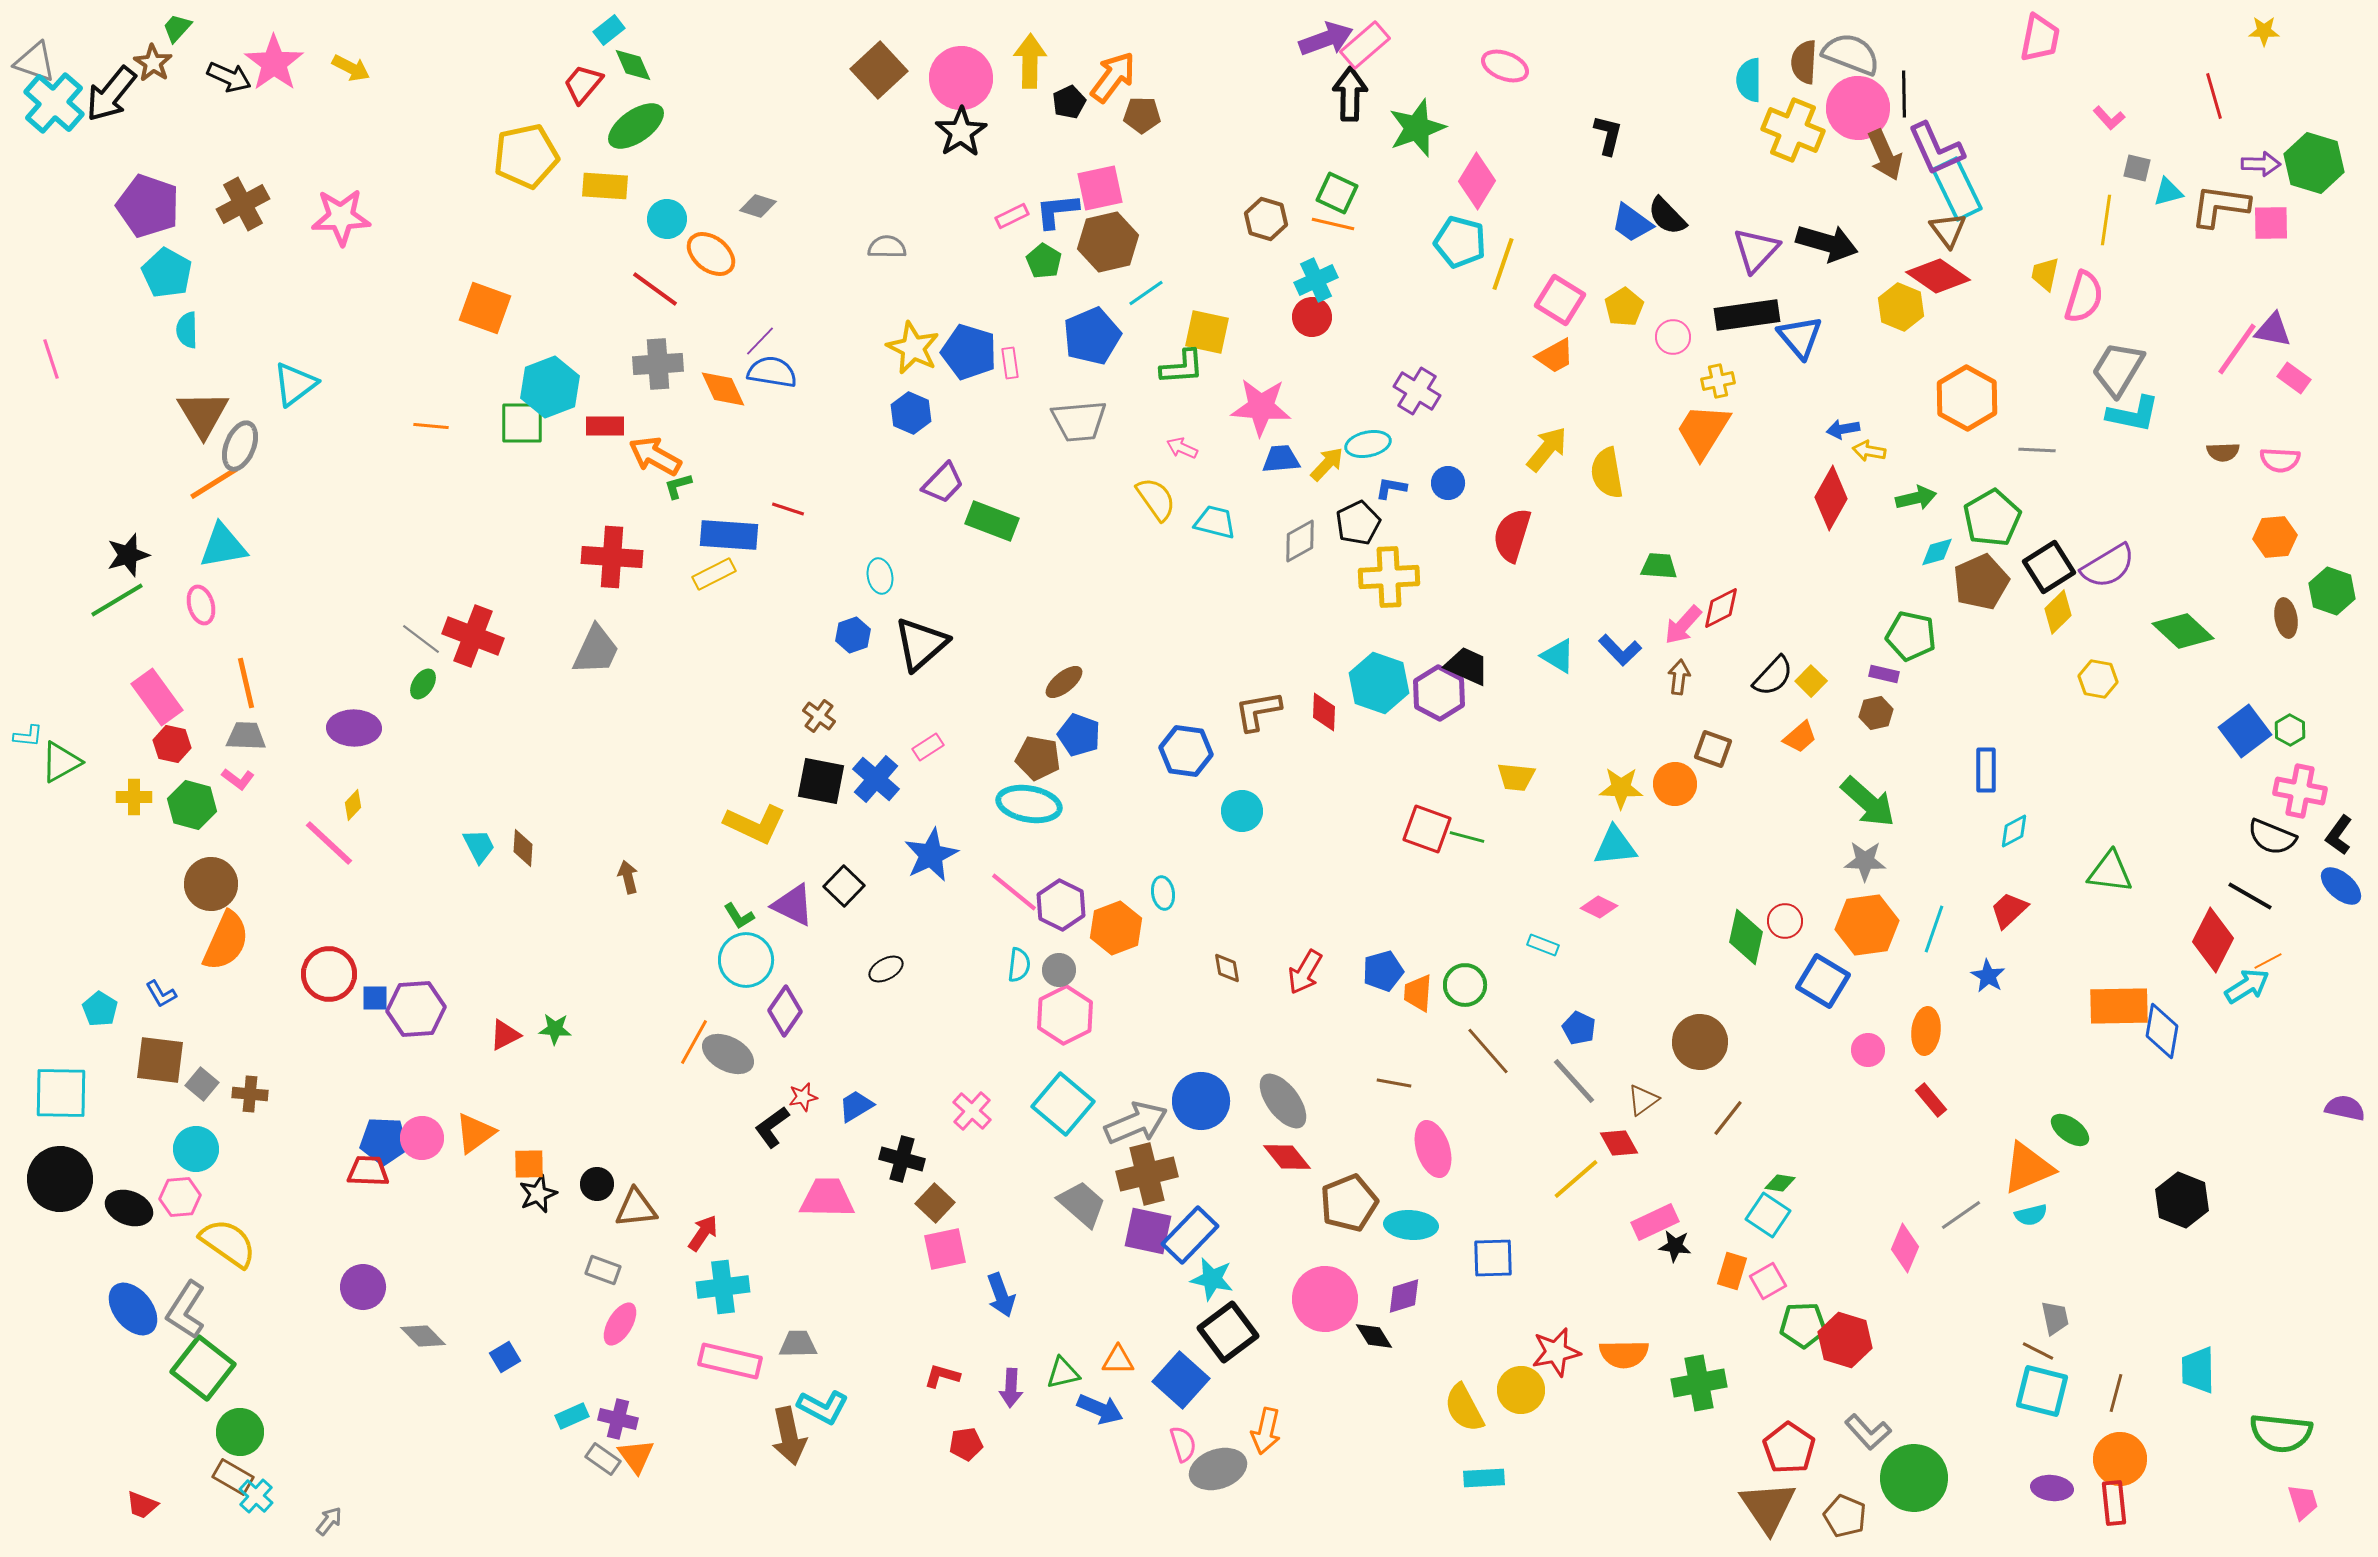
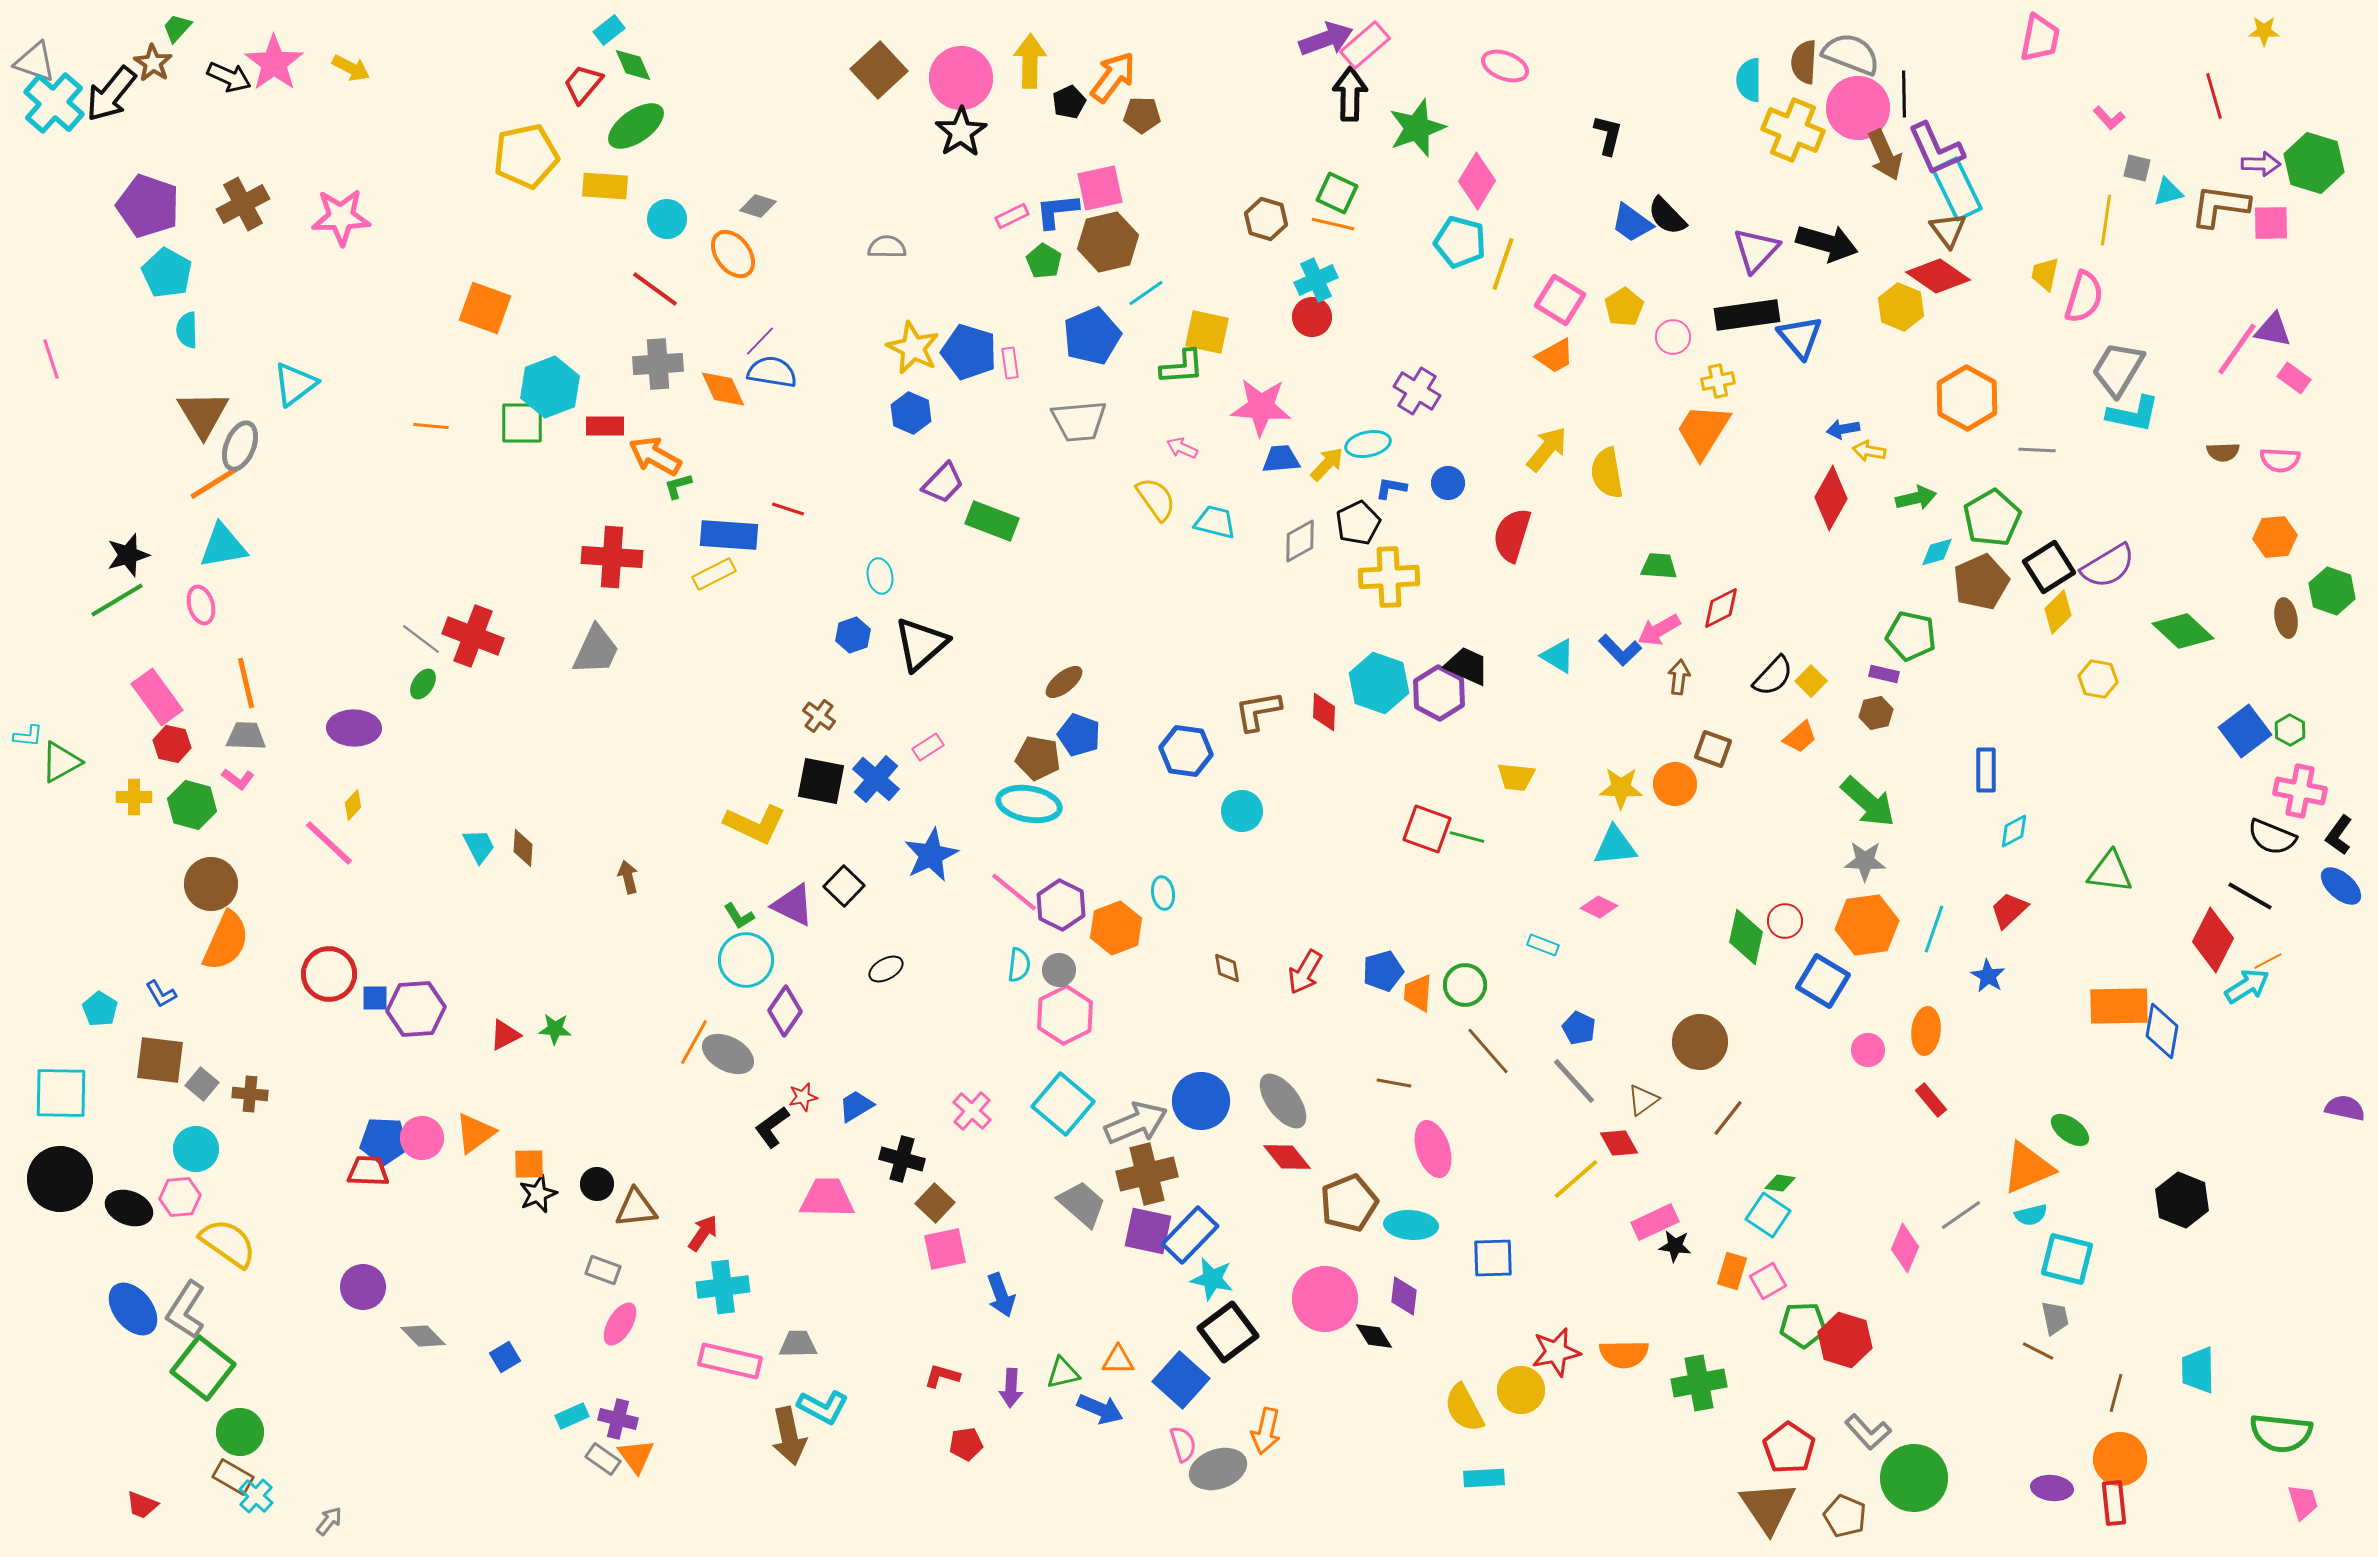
orange ellipse at (711, 254): moved 22 px right; rotated 15 degrees clockwise
pink arrow at (1683, 625): moved 24 px left, 5 px down; rotated 18 degrees clockwise
purple diamond at (1404, 1296): rotated 66 degrees counterclockwise
cyan square at (2042, 1391): moved 25 px right, 132 px up
